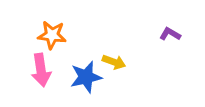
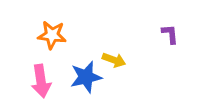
purple L-shape: rotated 55 degrees clockwise
yellow arrow: moved 2 px up
pink arrow: moved 11 px down
